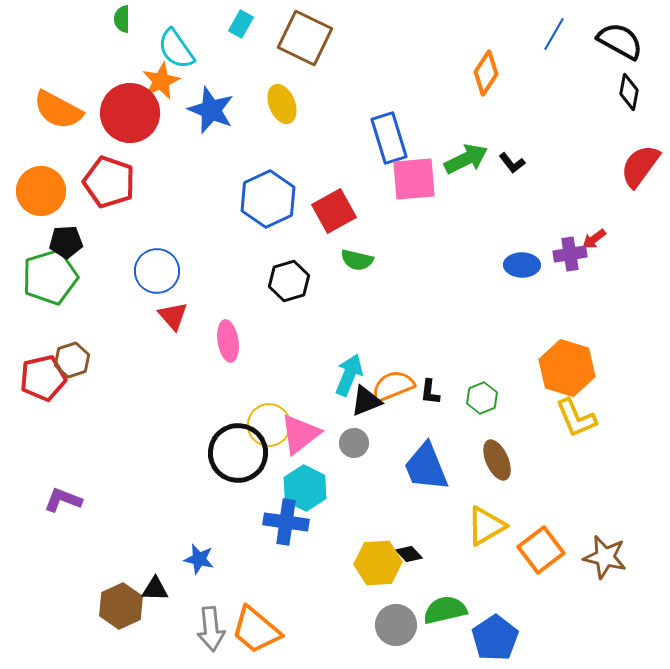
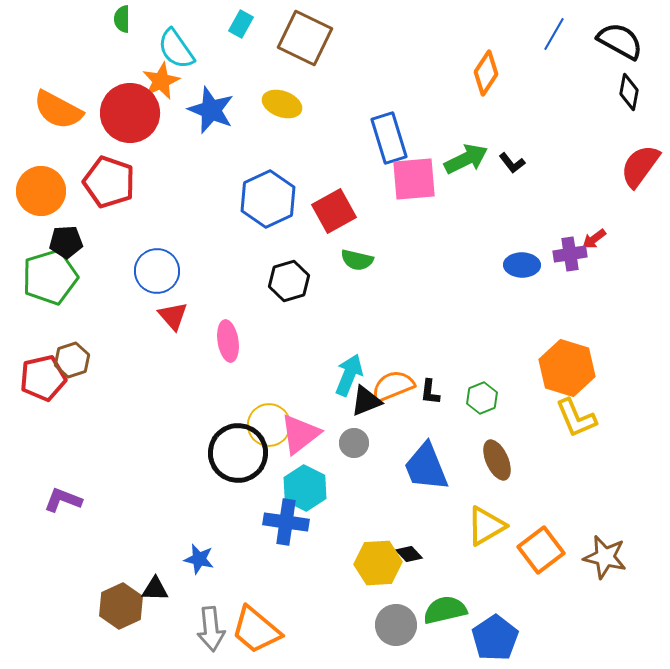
yellow ellipse at (282, 104): rotated 48 degrees counterclockwise
